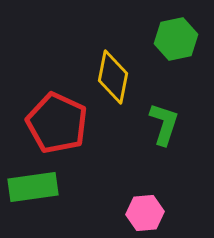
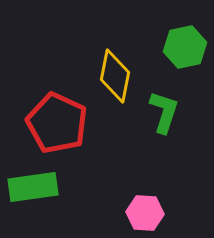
green hexagon: moved 9 px right, 8 px down
yellow diamond: moved 2 px right, 1 px up
green L-shape: moved 12 px up
pink hexagon: rotated 9 degrees clockwise
